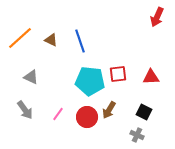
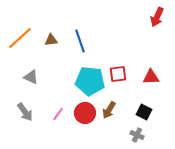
brown triangle: rotated 32 degrees counterclockwise
gray arrow: moved 2 px down
red circle: moved 2 px left, 4 px up
